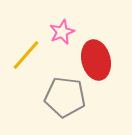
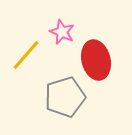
pink star: rotated 25 degrees counterclockwise
gray pentagon: rotated 24 degrees counterclockwise
